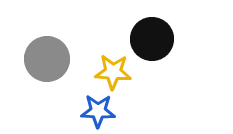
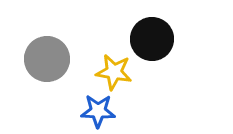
yellow star: moved 1 px right; rotated 6 degrees clockwise
